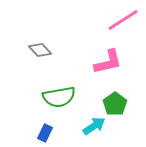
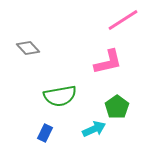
gray diamond: moved 12 px left, 2 px up
green semicircle: moved 1 px right, 1 px up
green pentagon: moved 2 px right, 3 px down
cyan arrow: moved 3 px down; rotated 10 degrees clockwise
